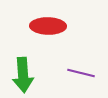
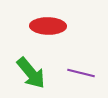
green arrow: moved 8 px right, 2 px up; rotated 36 degrees counterclockwise
